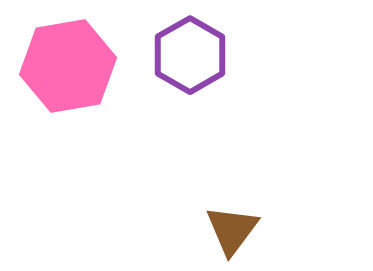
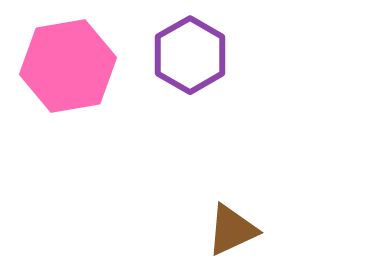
brown triangle: rotated 28 degrees clockwise
